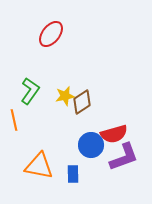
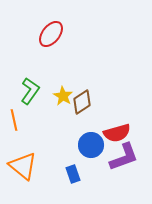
yellow star: moved 2 px left; rotated 30 degrees counterclockwise
red semicircle: moved 3 px right, 1 px up
orange triangle: moved 16 px left; rotated 28 degrees clockwise
blue rectangle: rotated 18 degrees counterclockwise
